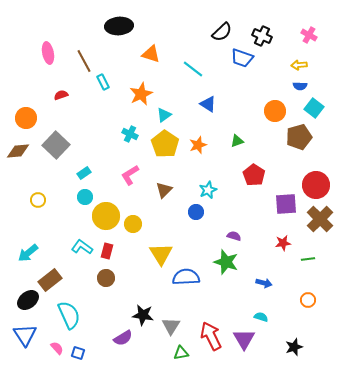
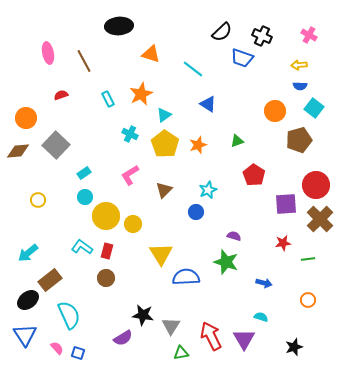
cyan rectangle at (103, 82): moved 5 px right, 17 px down
brown pentagon at (299, 137): moved 3 px down
